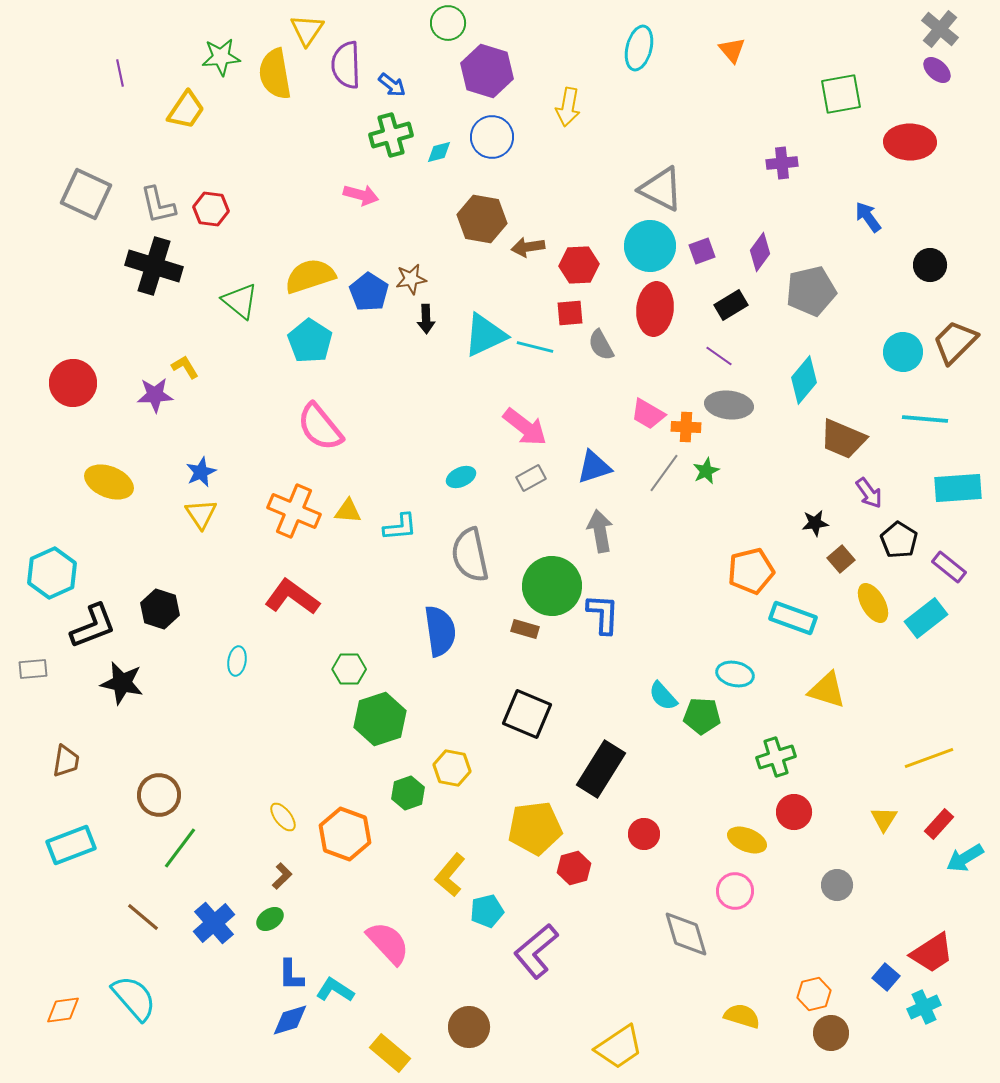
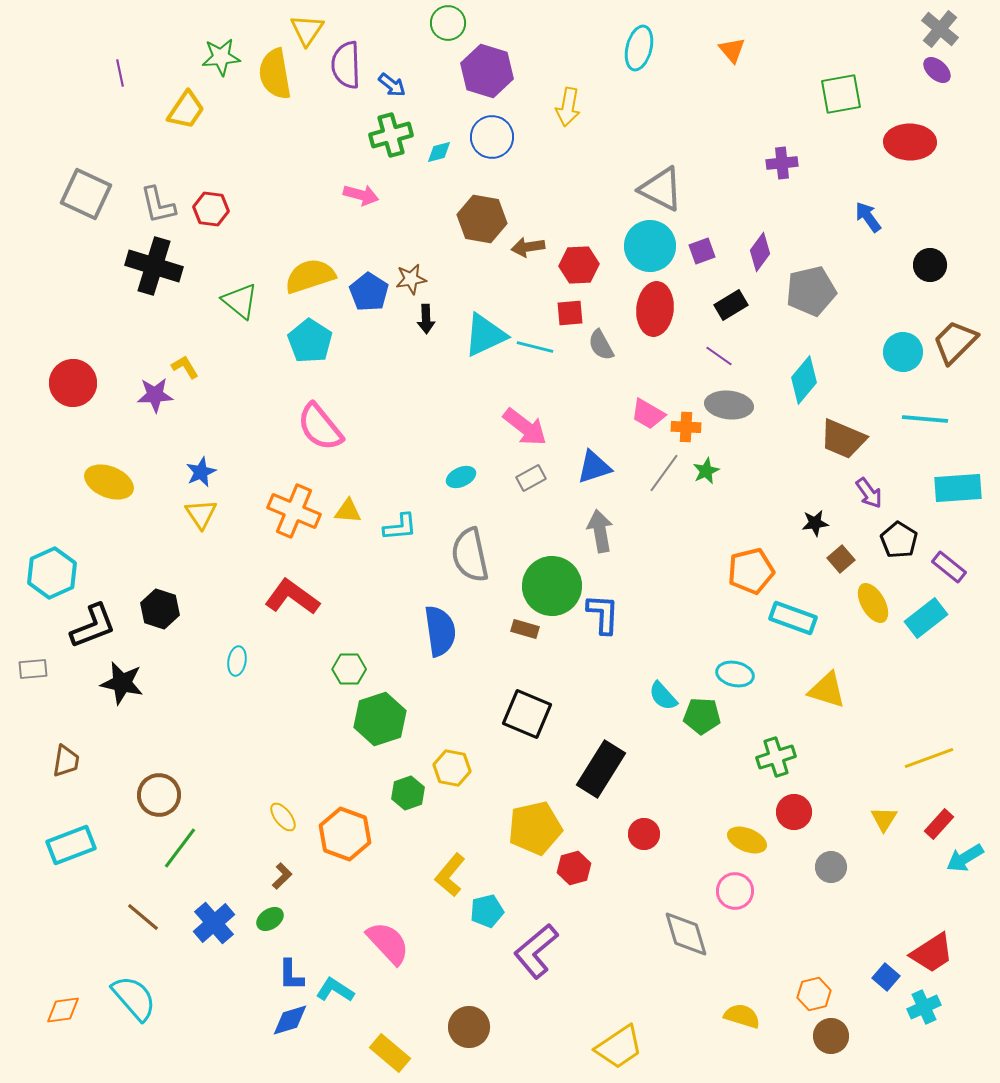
yellow pentagon at (535, 828): rotated 6 degrees counterclockwise
gray circle at (837, 885): moved 6 px left, 18 px up
brown circle at (831, 1033): moved 3 px down
